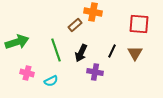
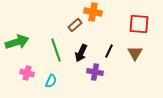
black line: moved 3 px left
cyan semicircle: rotated 40 degrees counterclockwise
